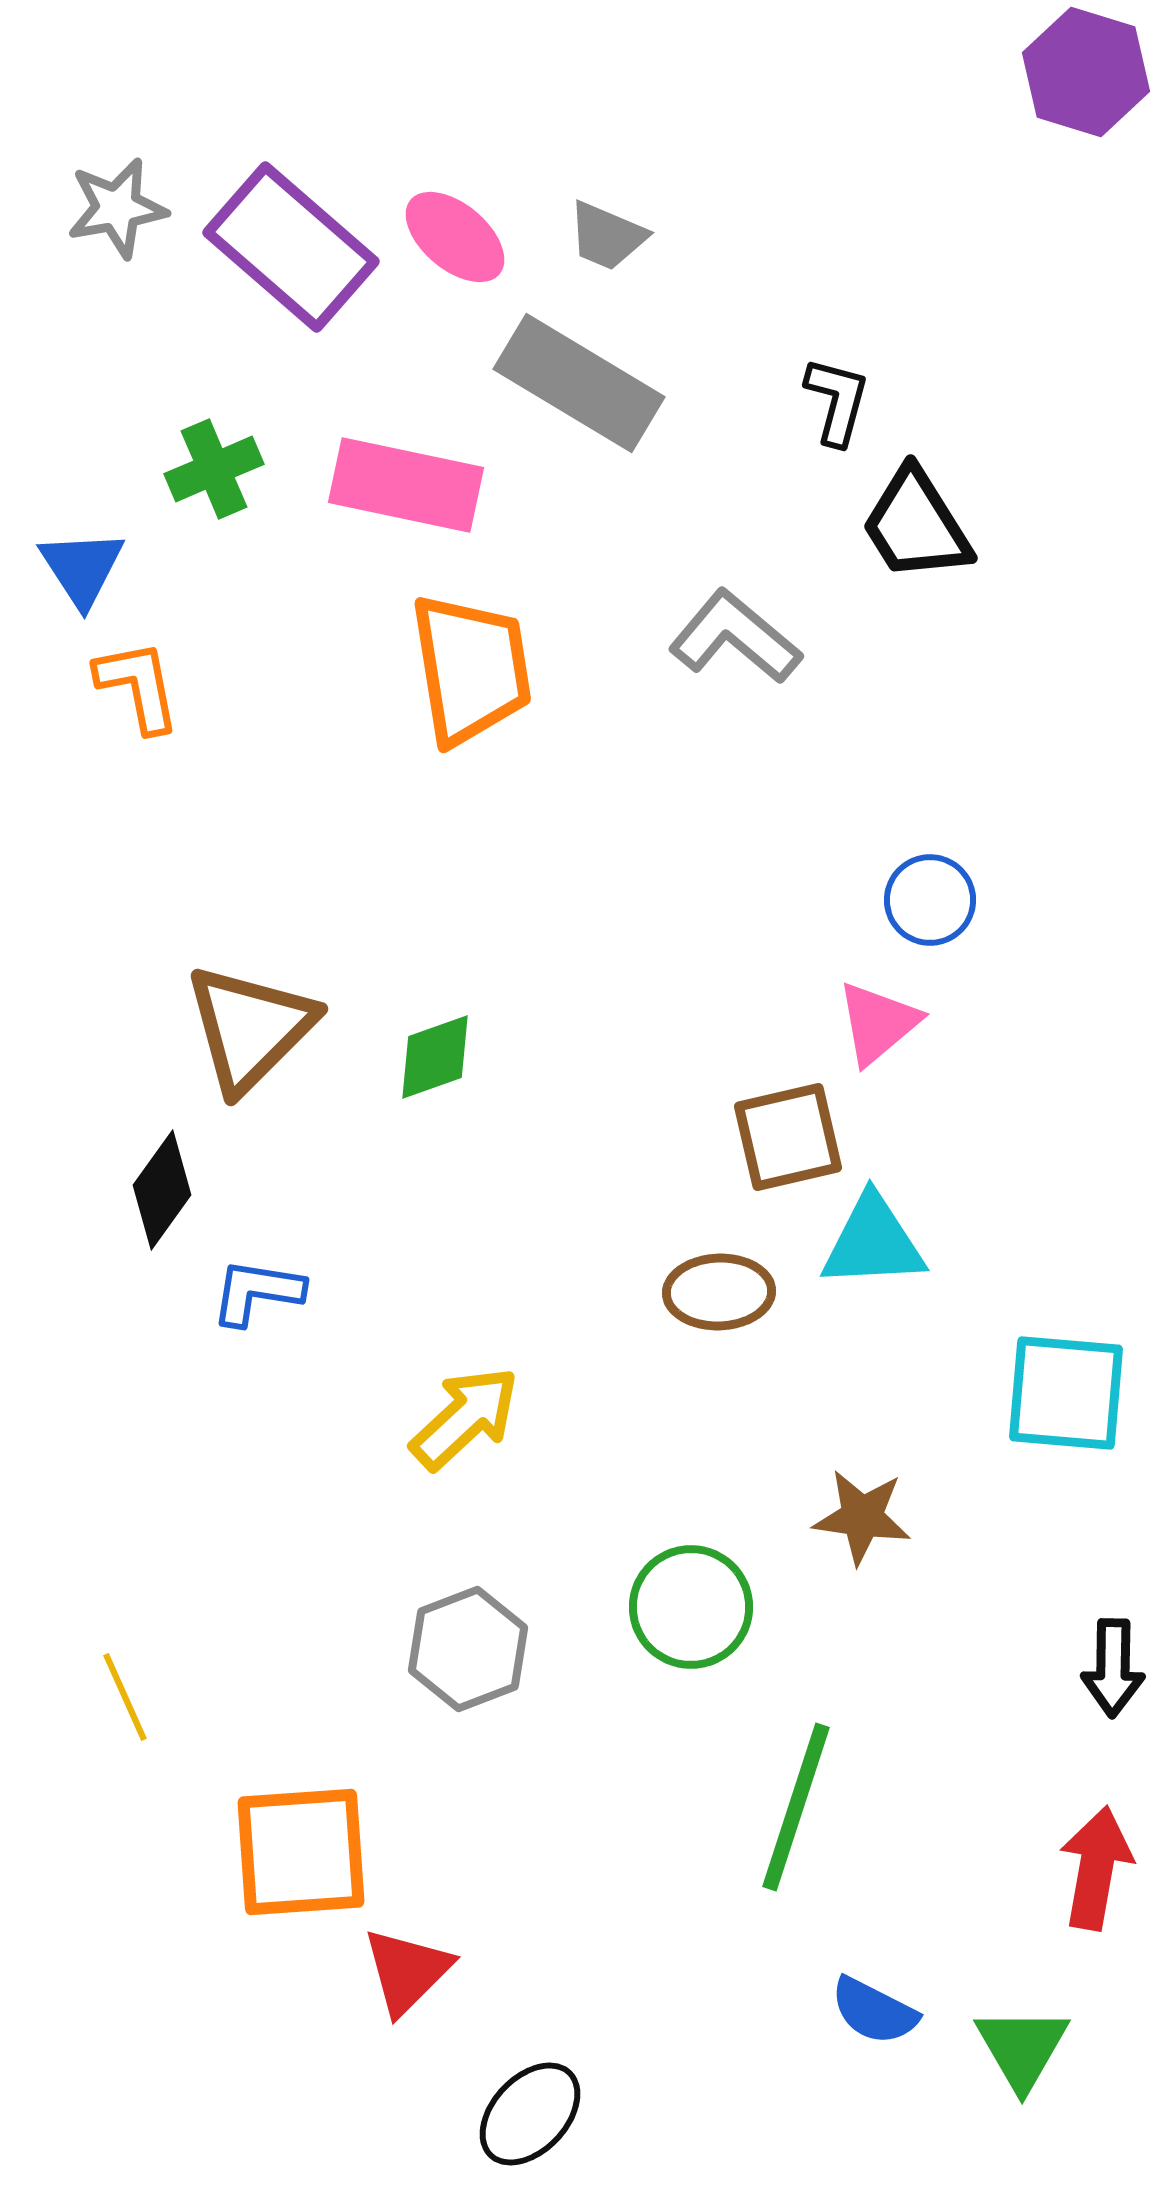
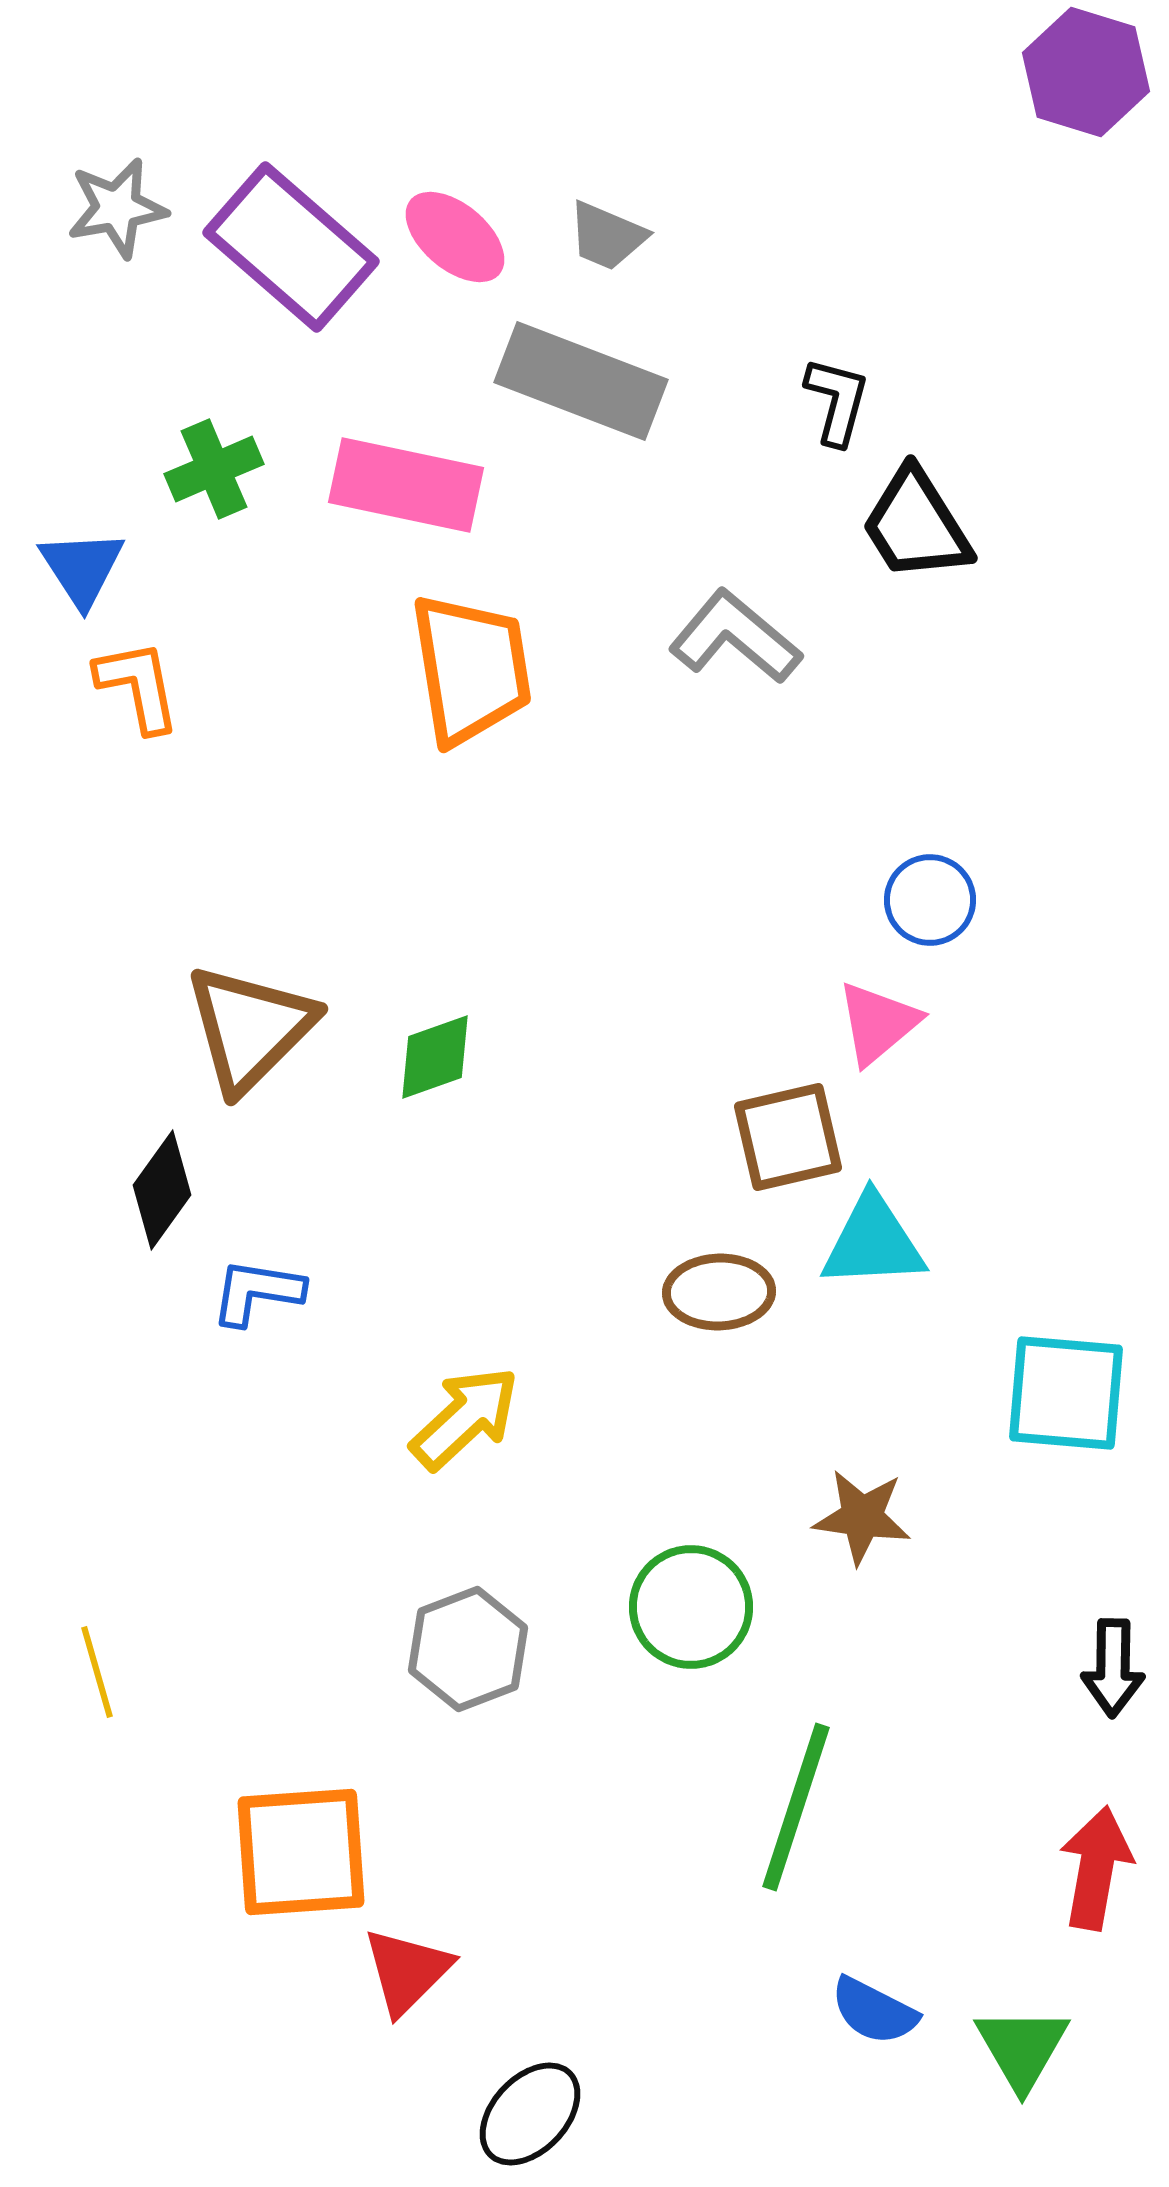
gray rectangle: moved 2 px right, 2 px up; rotated 10 degrees counterclockwise
yellow line: moved 28 px left, 25 px up; rotated 8 degrees clockwise
